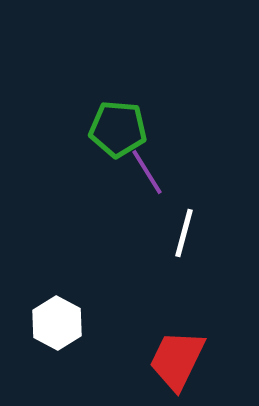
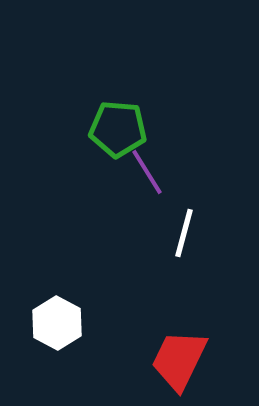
red trapezoid: moved 2 px right
